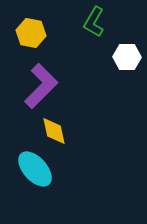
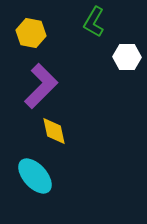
cyan ellipse: moved 7 px down
